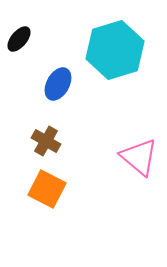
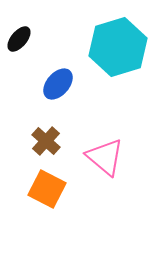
cyan hexagon: moved 3 px right, 3 px up
blue ellipse: rotated 12 degrees clockwise
brown cross: rotated 12 degrees clockwise
pink triangle: moved 34 px left
